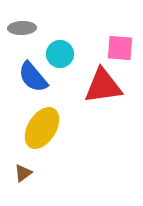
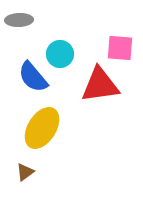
gray ellipse: moved 3 px left, 8 px up
red triangle: moved 3 px left, 1 px up
brown triangle: moved 2 px right, 1 px up
